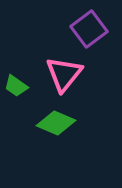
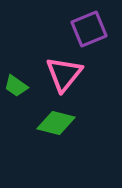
purple square: rotated 15 degrees clockwise
green diamond: rotated 9 degrees counterclockwise
